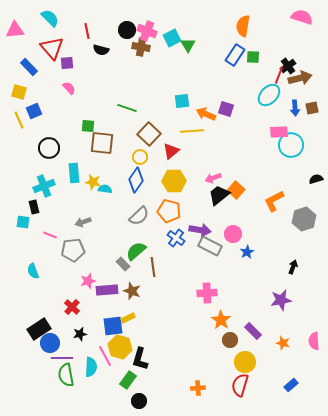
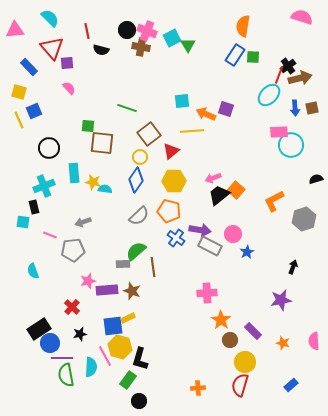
brown square at (149, 134): rotated 10 degrees clockwise
gray rectangle at (123, 264): rotated 48 degrees counterclockwise
